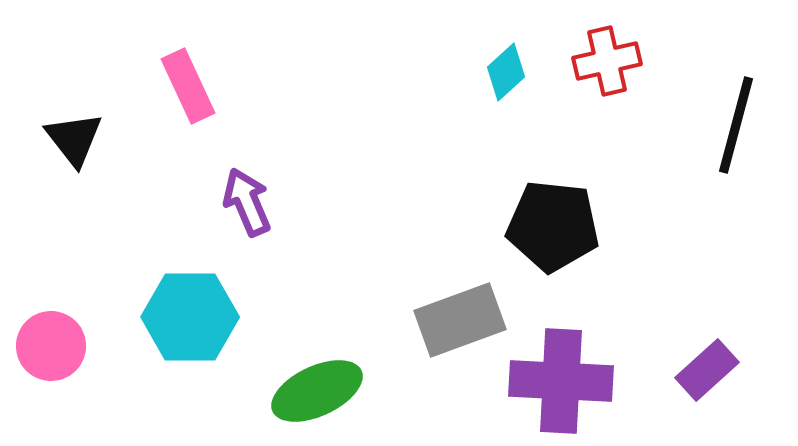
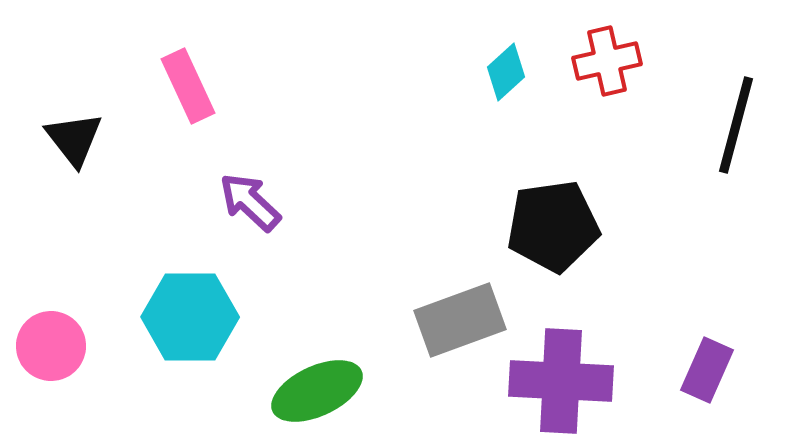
purple arrow: moved 3 px right; rotated 24 degrees counterclockwise
black pentagon: rotated 14 degrees counterclockwise
purple rectangle: rotated 24 degrees counterclockwise
